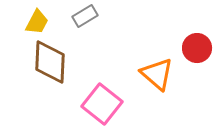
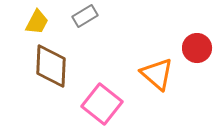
brown diamond: moved 1 px right, 4 px down
